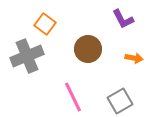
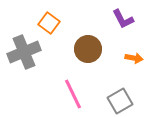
orange square: moved 4 px right, 1 px up
gray cross: moved 3 px left, 4 px up
pink line: moved 3 px up
